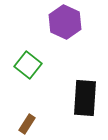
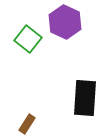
green square: moved 26 px up
